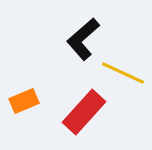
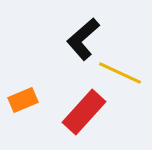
yellow line: moved 3 px left
orange rectangle: moved 1 px left, 1 px up
